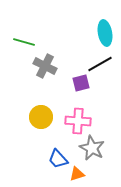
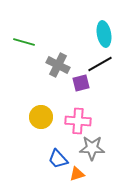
cyan ellipse: moved 1 px left, 1 px down
gray cross: moved 13 px right, 1 px up
gray star: rotated 25 degrees counterclockwise
